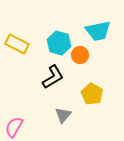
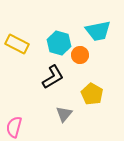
gray triangle: moved 1 px right, 1 px up
pink semicircle: rotated 15 degrees counterclockwise
